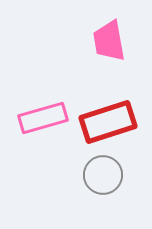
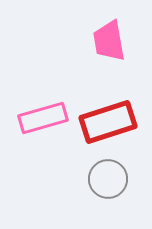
gray circle: moved 5 px right, 4 px down
